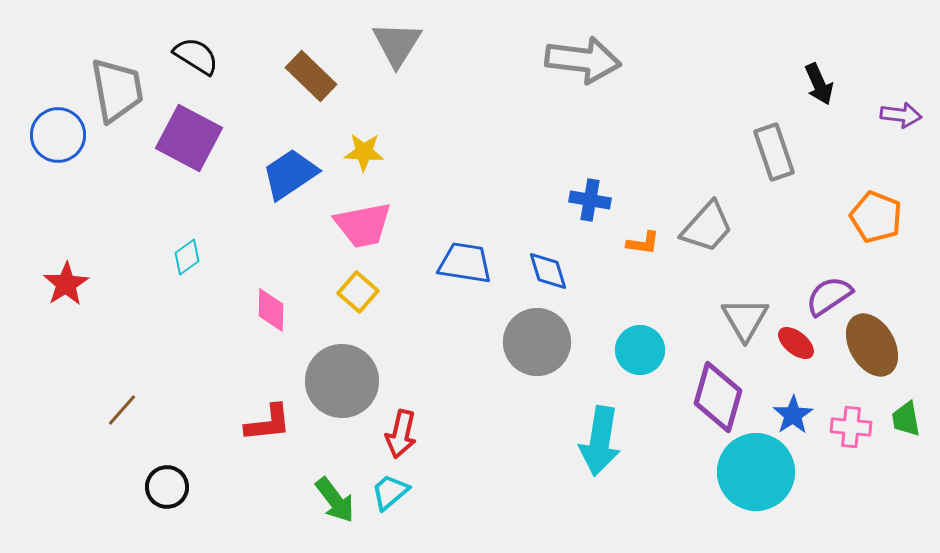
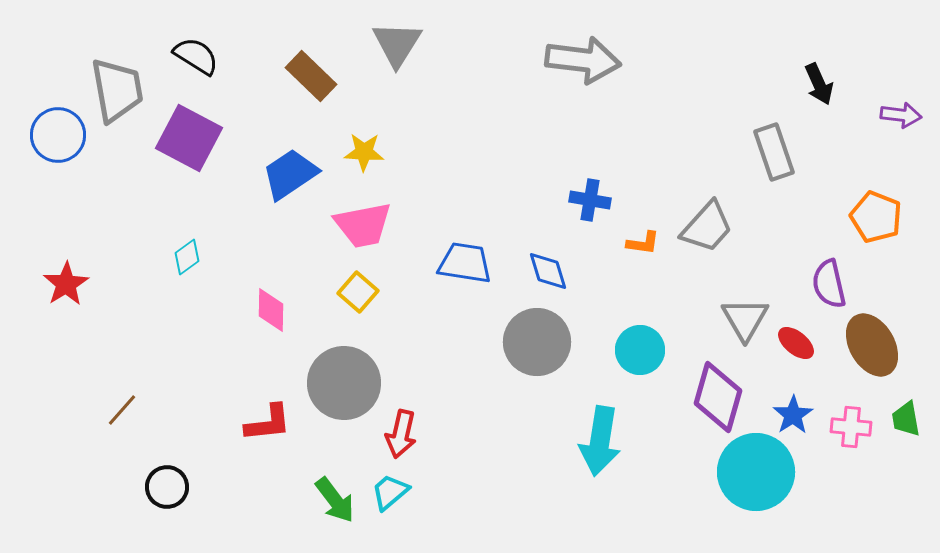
purple semicircle at (829, 296): moved 12 px up; rotated 69 degrees counterclockwise
gray circle at (342, 381): moved 2 px right, 2 px down
